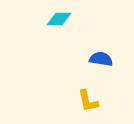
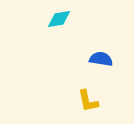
cyan diamond: rotated 10 degrees counterclockwise
